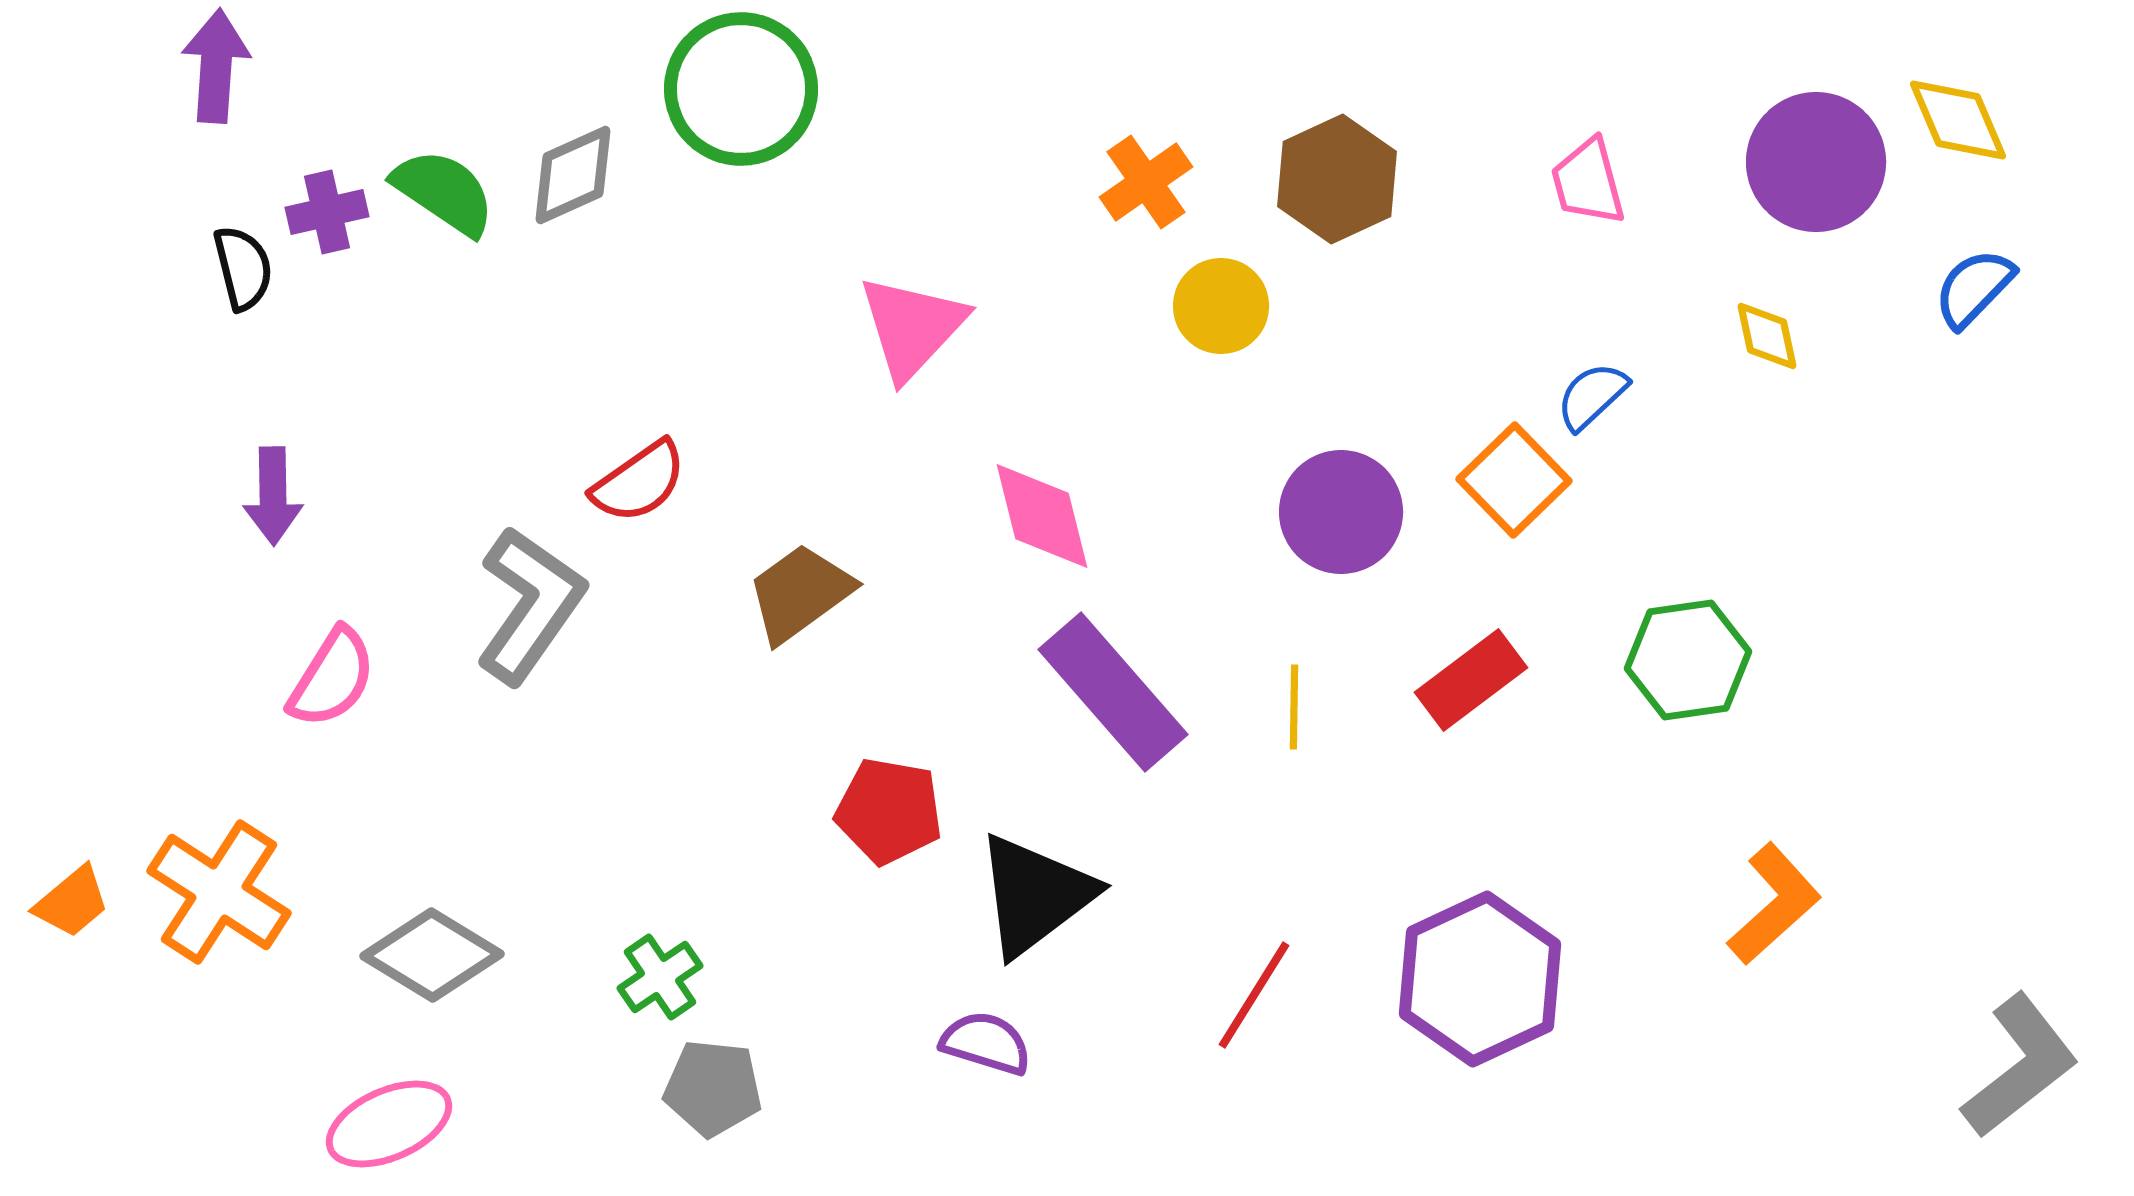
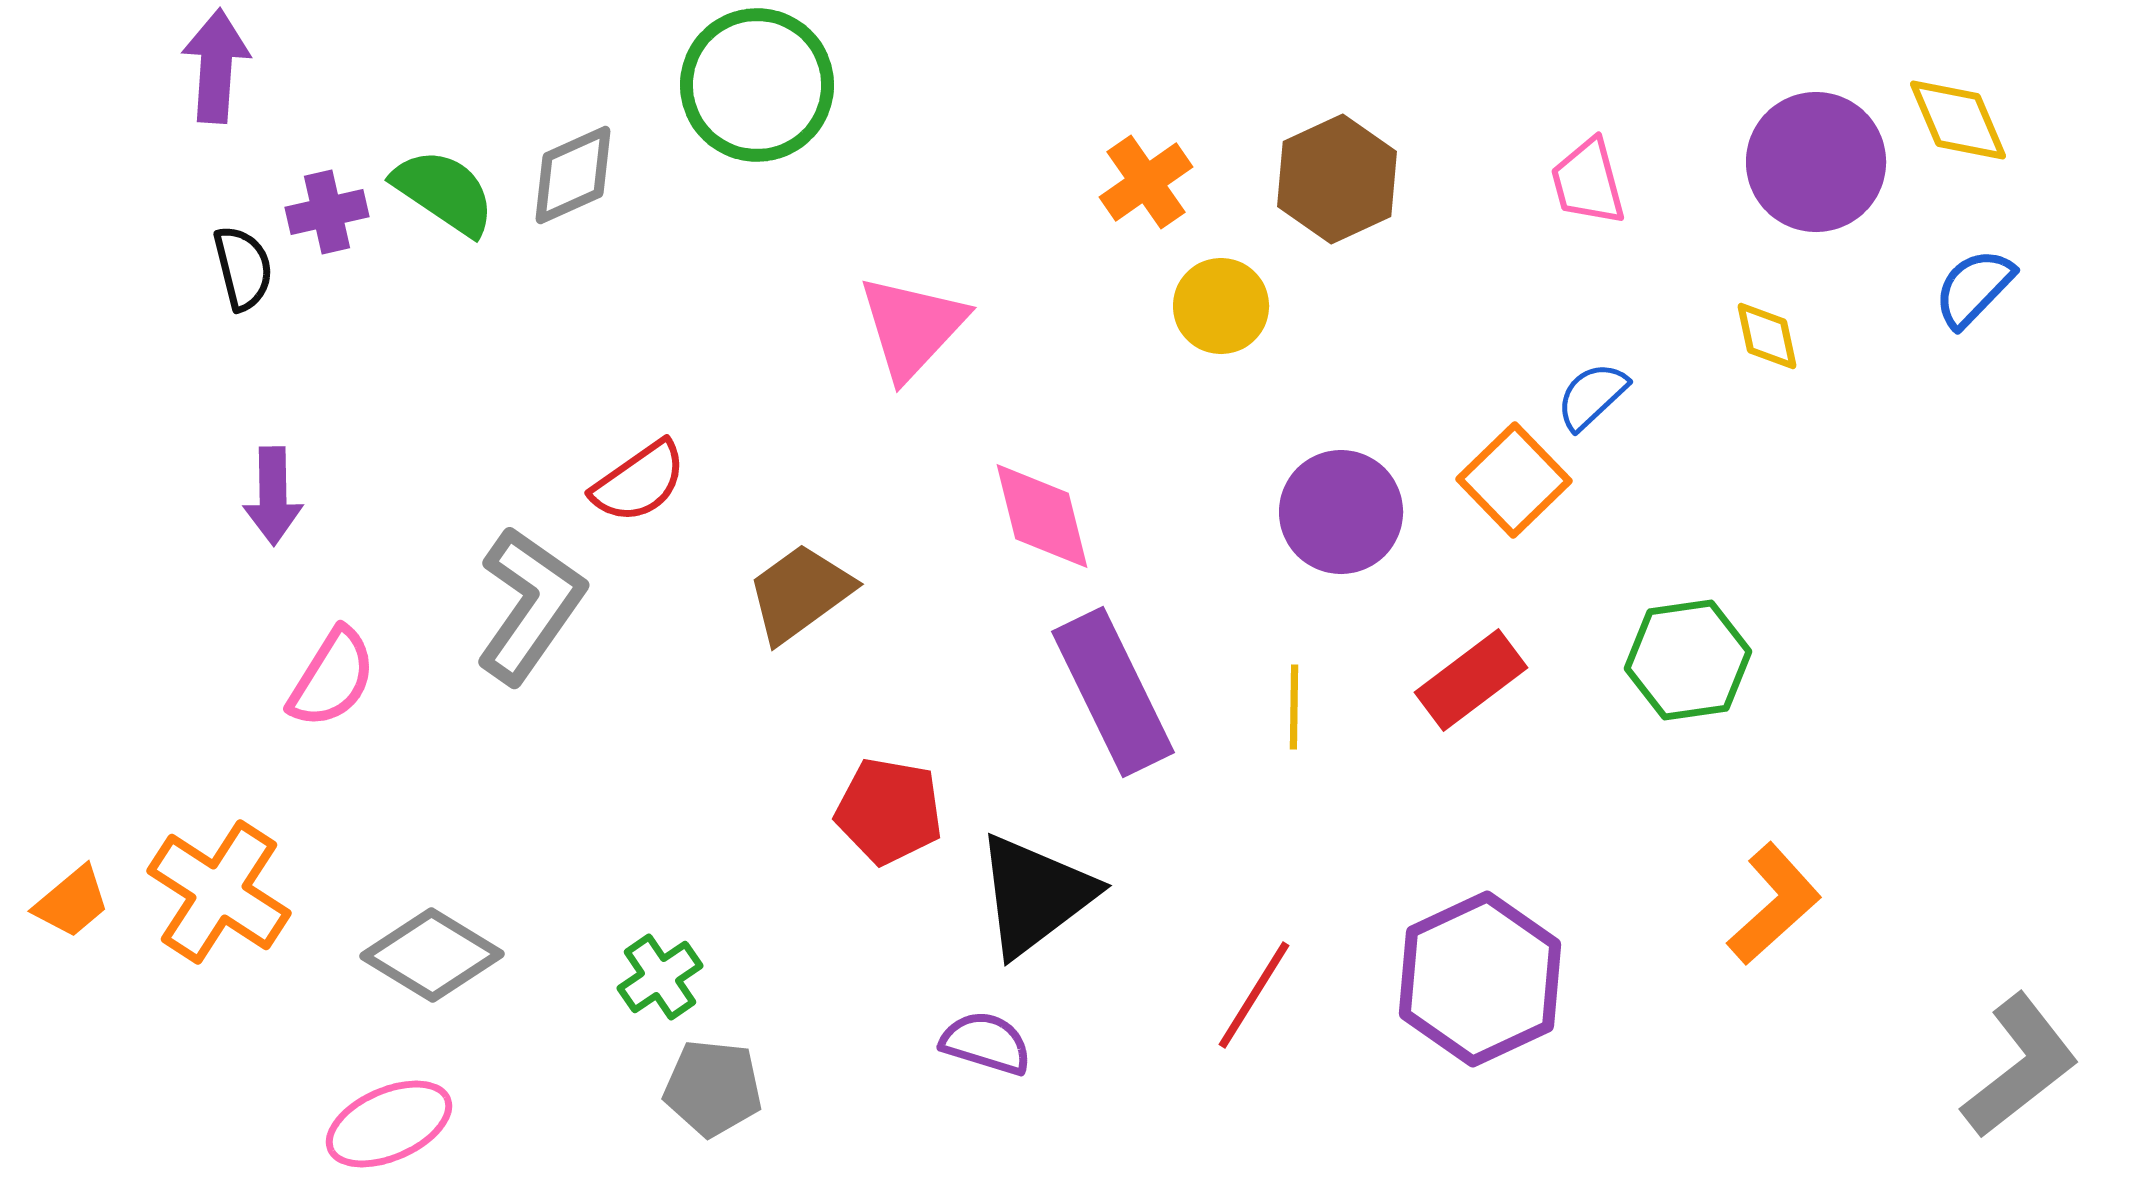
green circle at (741, 89): moved 16 px right, 4 px up
purple rectangle at (1113, 692): rotated 15 degrees clockwise
